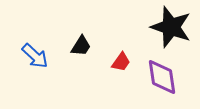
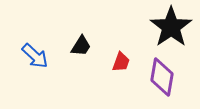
black star: rotated 18 degrees clockwise
red trapezoid: rotated 15 degrees counterclockwise
purple diamond: rotated 18 degrees clockwise
